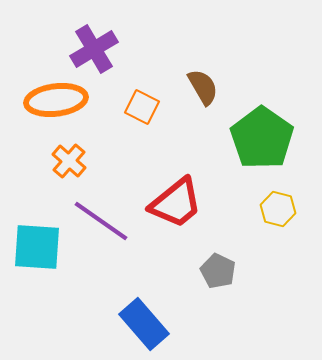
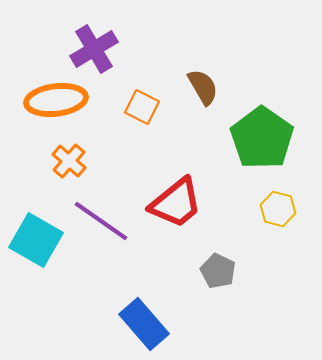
cyan square: moved 1 px left, 7 px up; rotated 26 degrees clockwise
